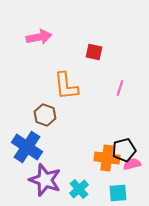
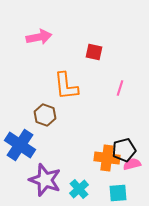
blue cross: moved 7 px left, 2 px up
